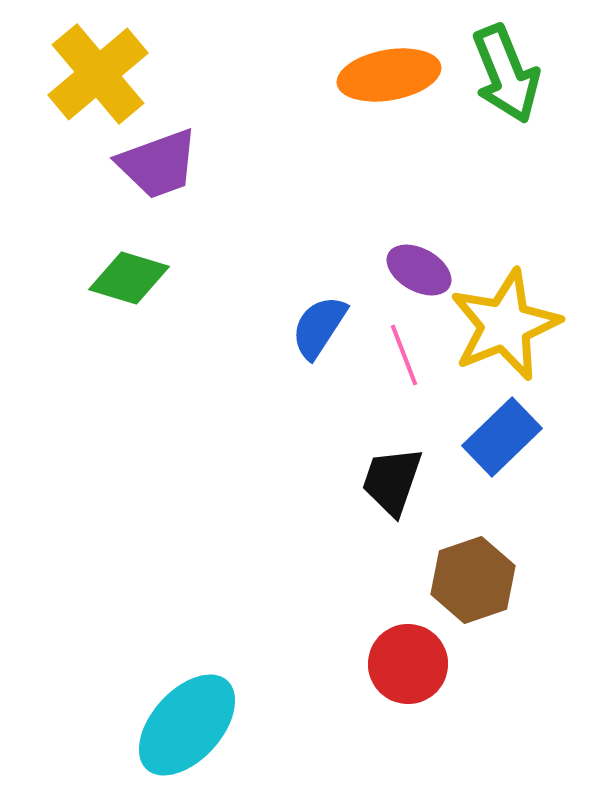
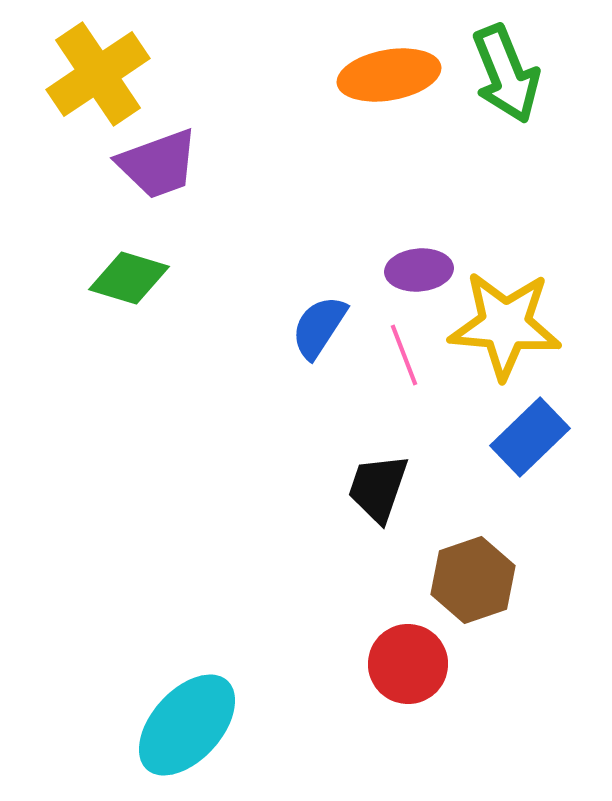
yellow cross: rotated 6 degrees clockwise
purple ellipse: rotated 34 degrees counterclockwise
yellow star: rotated 27 degrees clockwise
blue rectangle: moved 28 px right
black trapezoid: moved 14 px left, 7 px down
